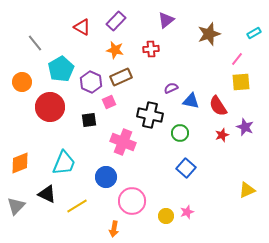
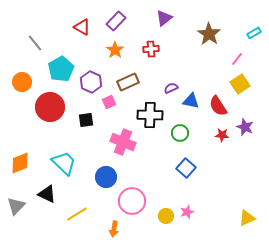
purple triangle: moved 2 px left, 2 px up
brown star: rotated 20 degrees counterclockwise
orange star: rotated 24 degrees clockwise
brown rectangle: moved 7 px right, 5 px down
yellow square: moved 1 px left, 2 px down; rotated 30 degrees counterclockwise
black cross: rotated 10 degrees counterclockwise
black square: moved 3 px left
red star: rotated 24 degrees clockwise
cyan trapezoid: rotated 68 degrees counterclockwise
yellow triangle: moved 28 px down
yellow line: moved 8 px down
